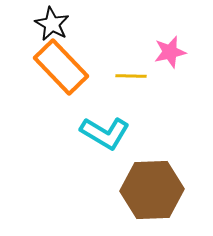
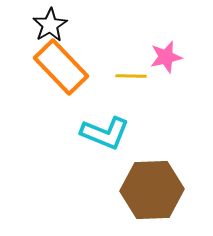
black star: moved 2 px left, 1 px down; rotated 12 degrees clockwise
pink star: moved 4 px left, 5 px down
cyan L-shape: rotated 9 degrees counterclockwise
